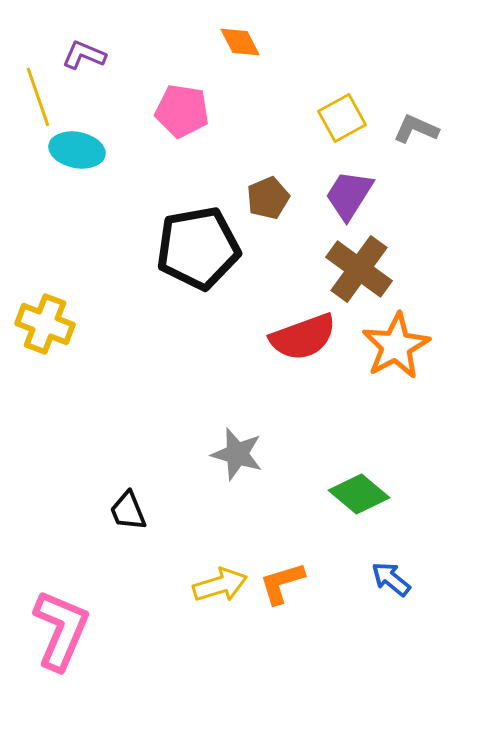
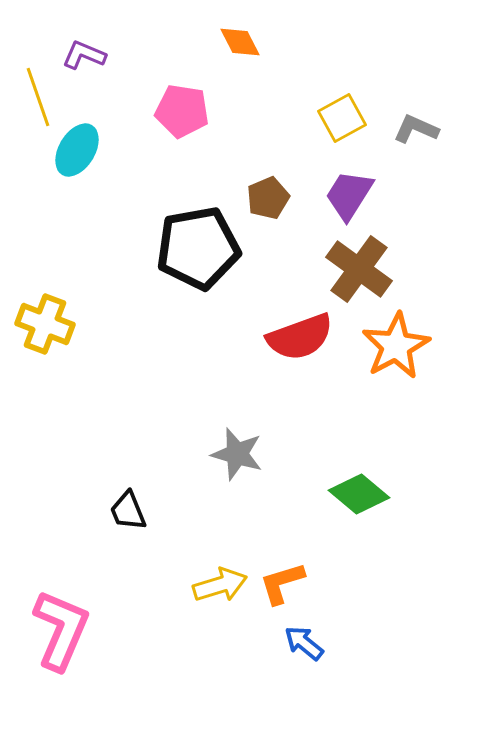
cyan ellipse: rotated 70 degrees counterclockwise
red semicircle: moved 3 px left
blue arrow: moved 87 px left, 64 px down
